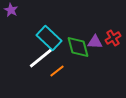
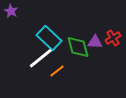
purple star: moved 1 px down
